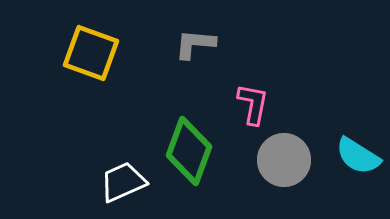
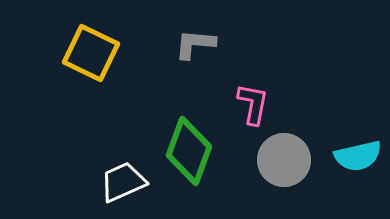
yellow square: rotated 6 degrees clockwise
cyan semicircle: rotated 45 degrees counterclockwise
